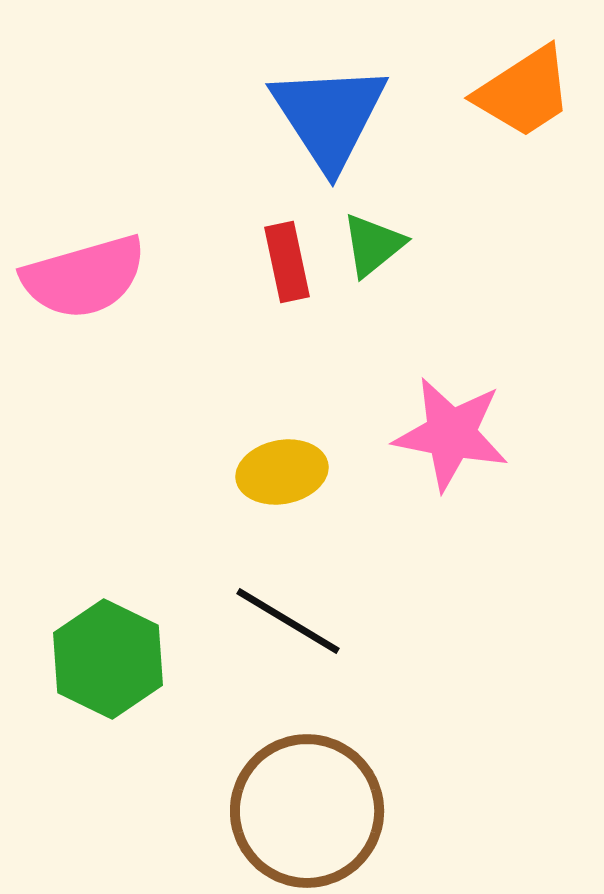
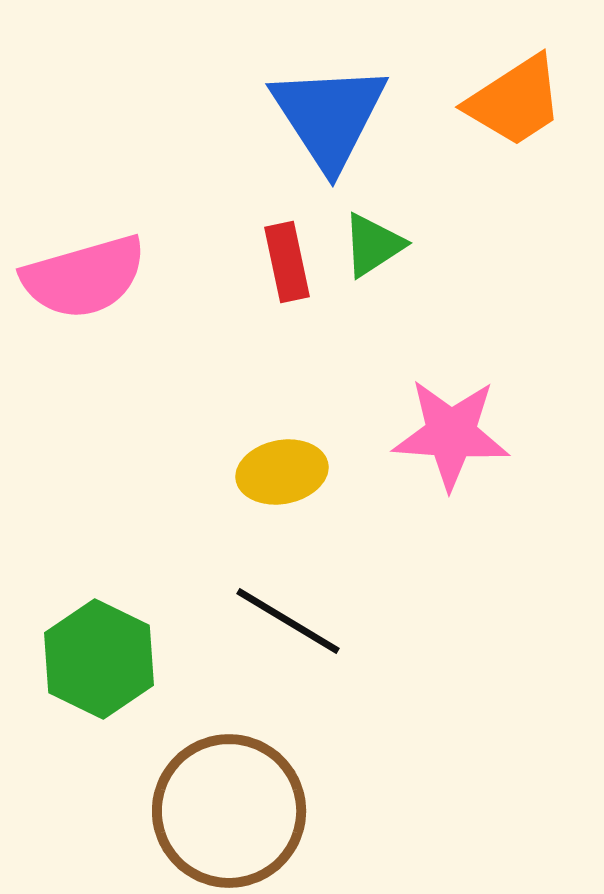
orange trapezoid: moved 9 px left, 9 px down
green triangle: rotated 6 degrees clockwise
pink star: rotated 7 degrees counterclockwise
green hexagon: moved 9 px left
brown circle: moved 78 px left
